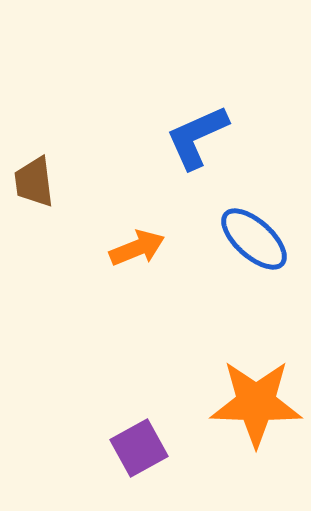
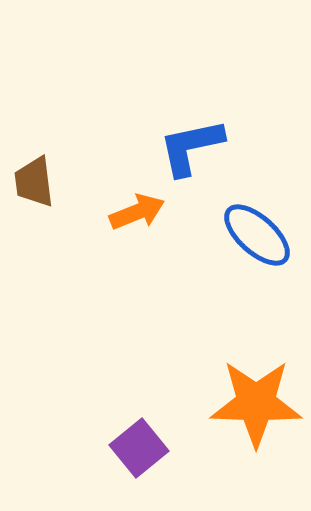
blue L-shape: moved 6 px left, 10 px down; rotated 12 degrees clockwise
blue ellipse: moved 3 px right, 4 px up
orange arrow: moved 36 px up
purple square: rotated 10 degrees counterclockwise
